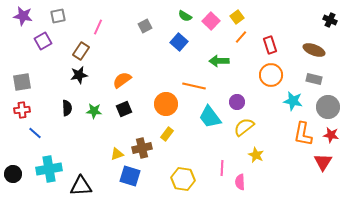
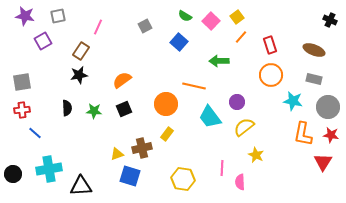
purple star at (23, 16): moved 2 px right
